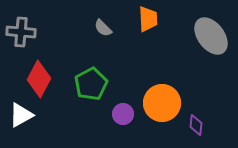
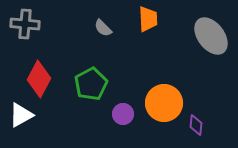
gray cross: moved 4 px right, 8 px up
orange circle: moved 2 px right
